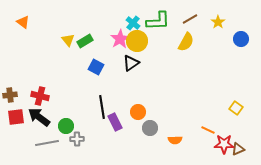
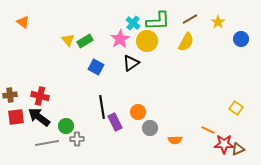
yellow circle: moved 10 px right
